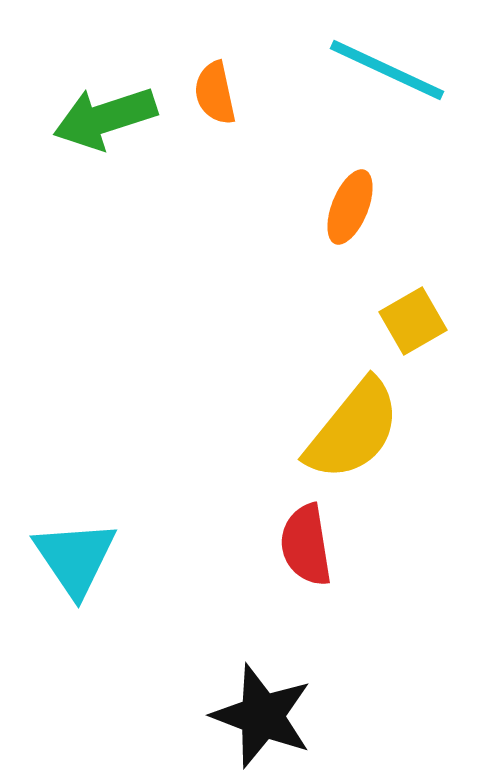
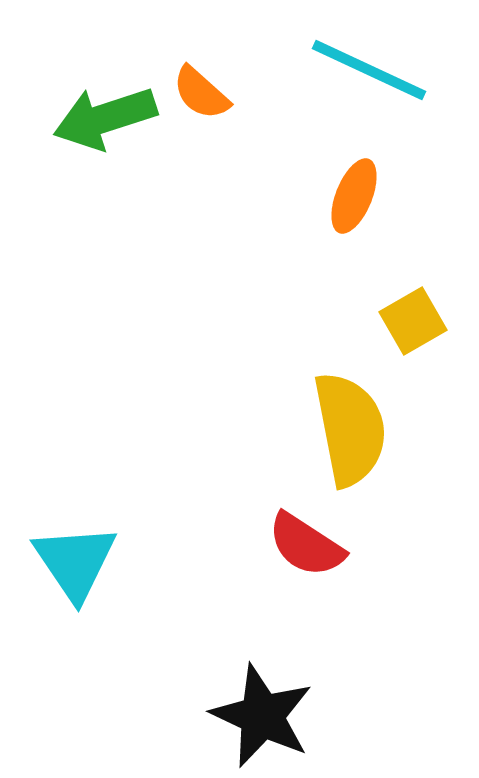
cyan line: moved 18 px left
orange semicircle: moved 14 px left; rotated 36 degrees counterclockwise
orange ellipse: moved 4 px right, 11 px up
yellow semicircle: moved 3 px left, 1 px up; rotated 50 degrees counterclockwise
red semicircle: rotated 48 degrees counterclockwise
cyan triangle: moved 4 px down
black star: rotated 4 degrees clockwise
